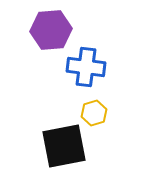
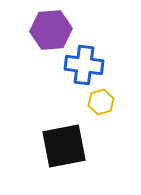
blue cross: moved 2 px left, 2 px up
yellow hexagon: moved 7 px right, 11 px up
